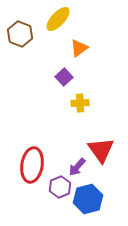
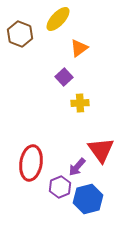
red ellipse: moved 1 px left, 2 px up
